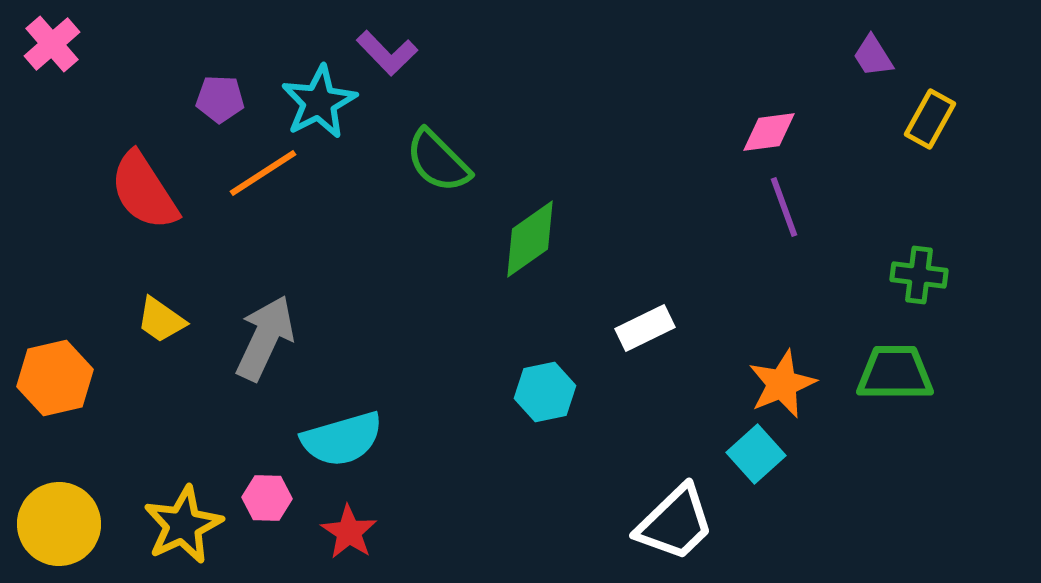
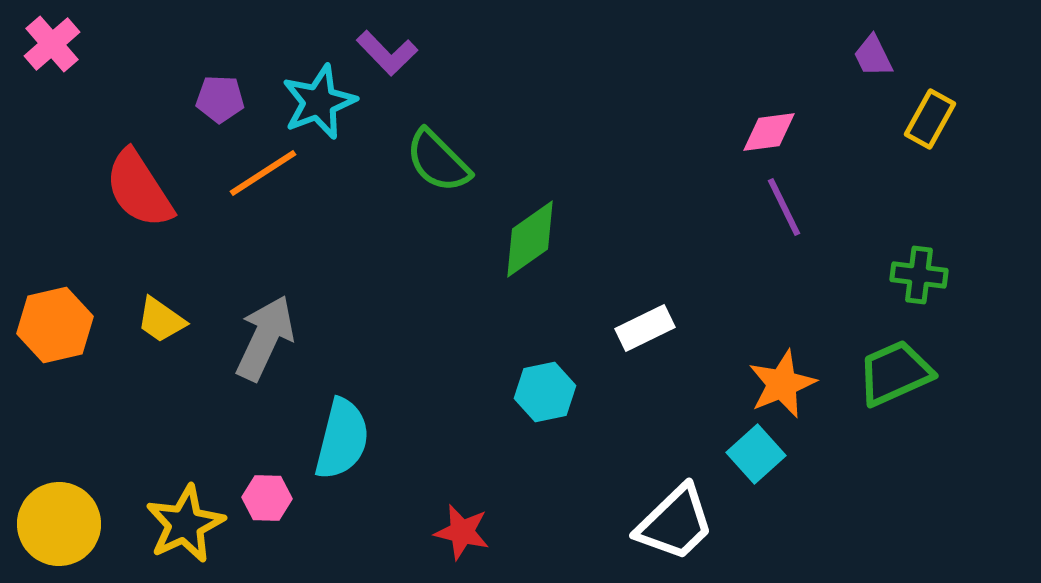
purple trapezoid: rotated 6 degrees clockwise
cyan star: rotated 6 degrees clockwise
red semicircle: moved 5 px left, 2 px up
purple line: rotated 6 degrees counterclockwise
green trapezoid: rotated 24 degrees counterclockwise
orange hexagon: moved 53 px up
cyan semicircle: rotated 60 degrees counterclockwise
yellow star: moved 2 px right, 1 px up
red star: moved 113 px right; rotated 20 degrees counterclockwise
